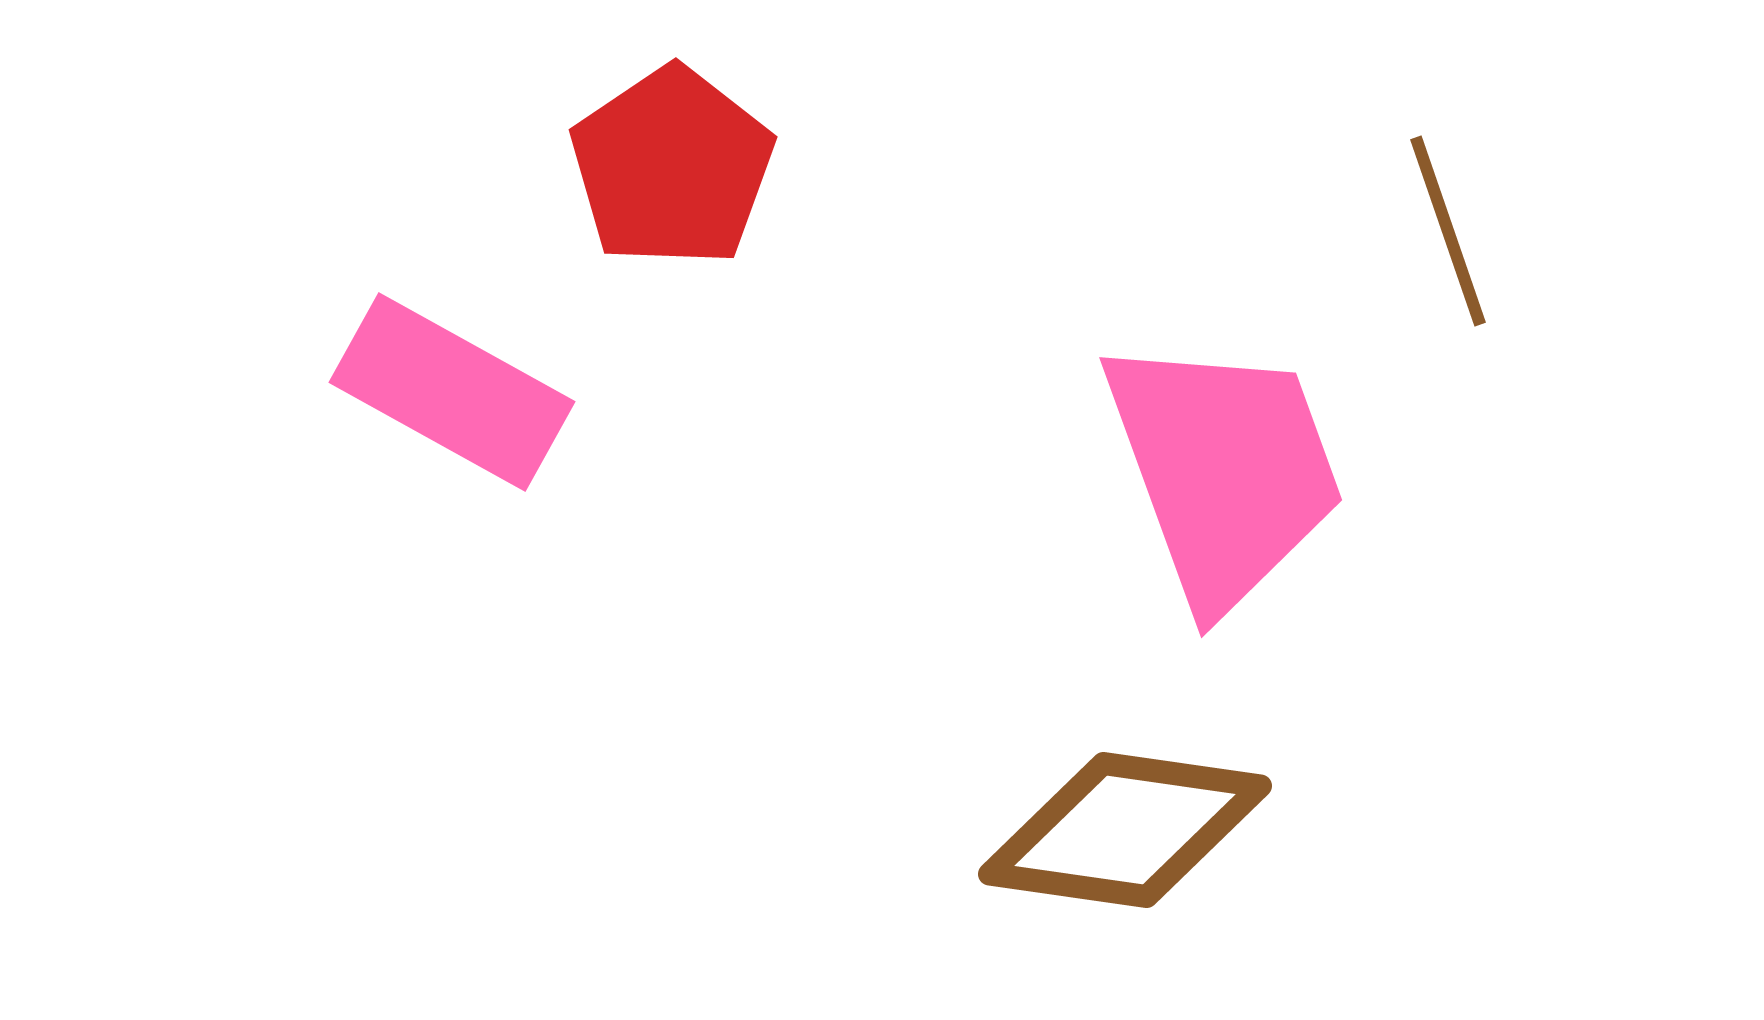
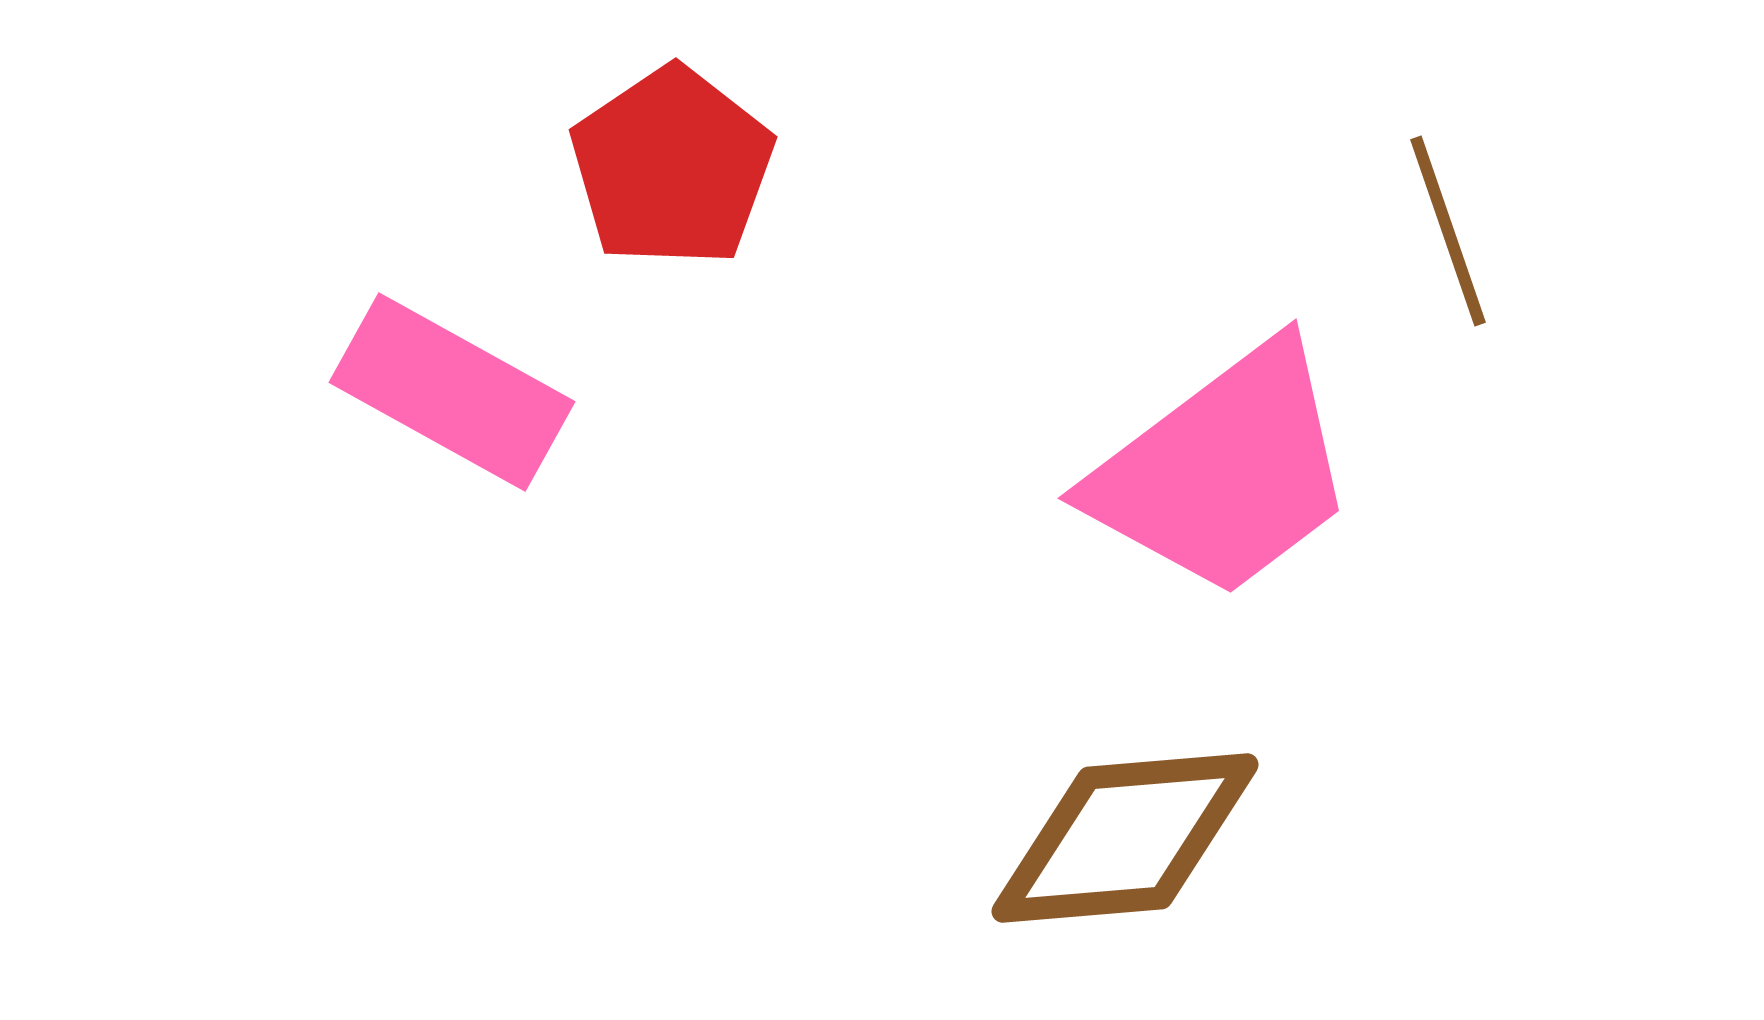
pink trapezoid: rotated 73 degrees clockwise
brown diamond: moved 8 px down; rotated 13 degrees counterclockwise
